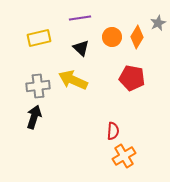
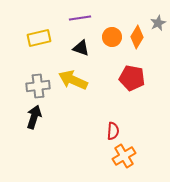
black triangle: rotated 24 degrees counterclockwise
